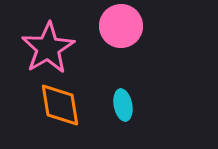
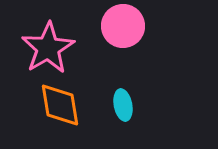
pink circle: moved 2 px right
